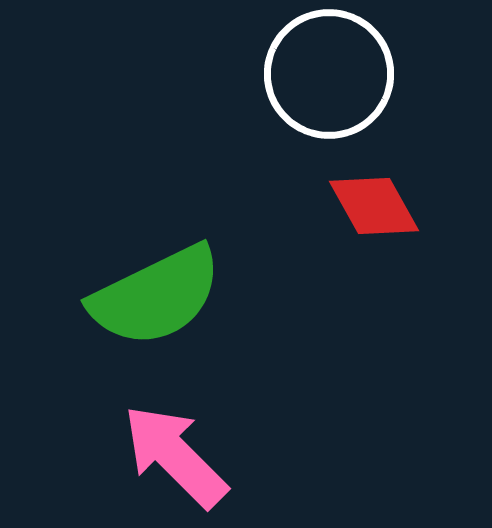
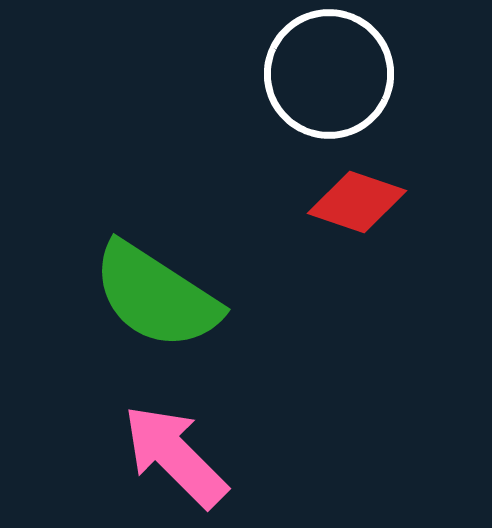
red diamond: moved 17 px left, 4 px up; rotated 42 degrees counterclockwise
green semicircle: rotated 59 degrees clockwise
